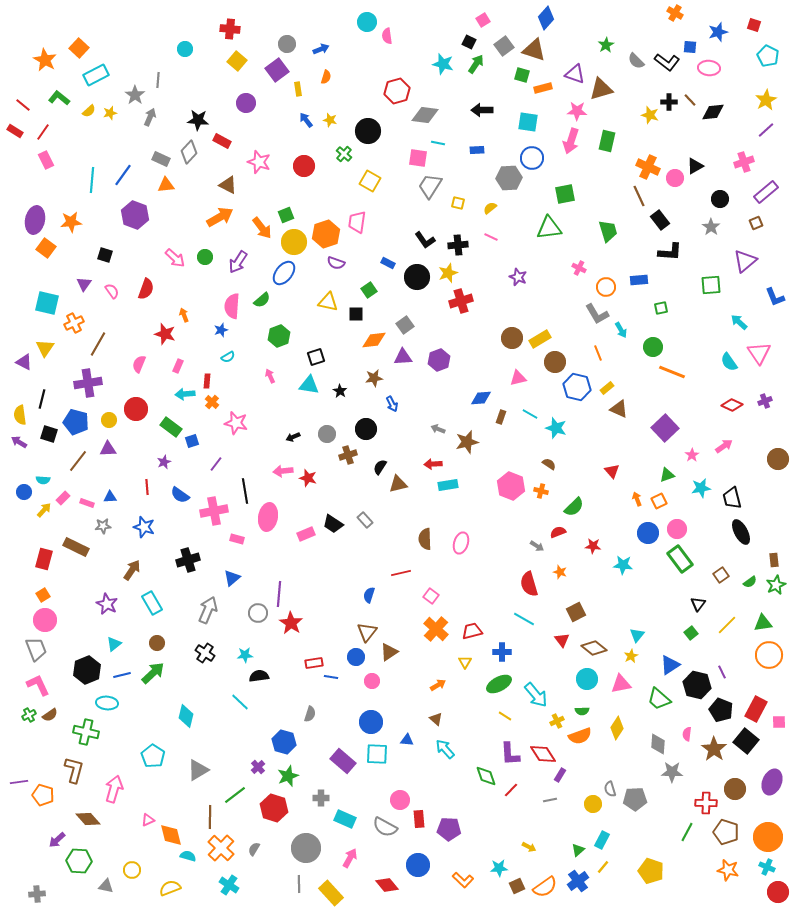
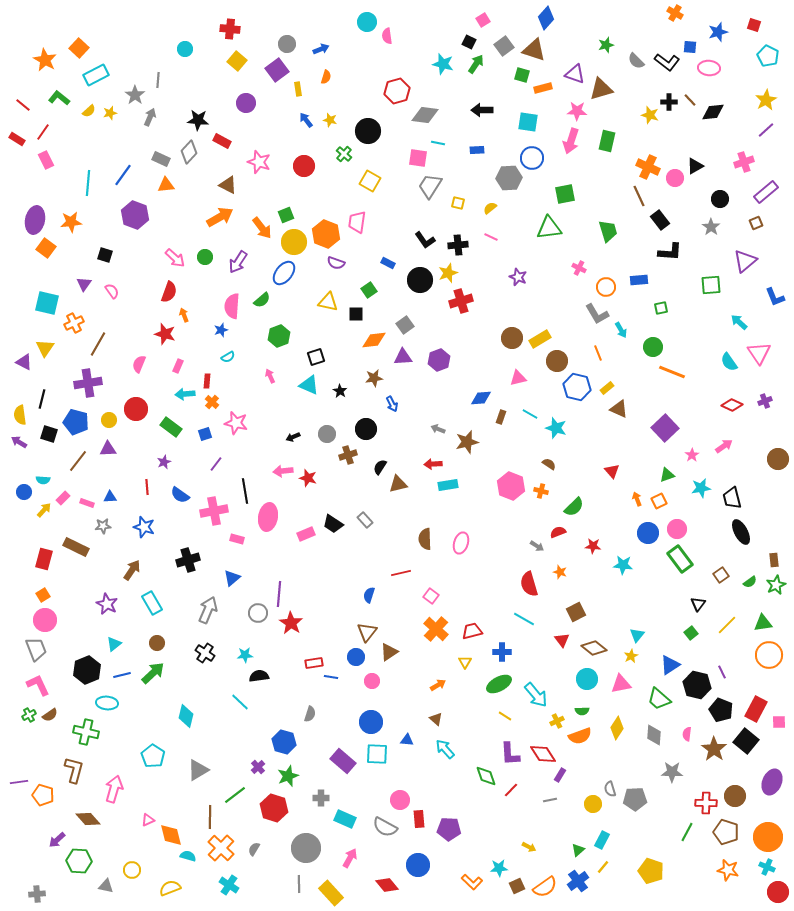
green star at (606, 45): rotated 14 degrees clockwise
red rectangle at (15, 131): moved 2 px right, 8 px down
cyan line at (92, 180): moved 4 px left, 3 px down
orange hexagon at (326, 234): rotated 20 degrees counterclockwise
black circle at (417, 277): moved 3 px right, 3 px down
red semicircle at (146, 289): moved 23 px right, 3 px down
brown circle at (555, 362): moved 2 px right, 1 px up
cyan triangle at (309, 385): rotated 15 degrees clockwise
blue square at (192, 441): moved 13 px right, 7 px up
gray diamond at (658, 744): moved 4 px left, 9 px up
brown circle at (735, 789): moved 7 px down
orange L-shape at (463, 880): moved 9 px right, 2 px down
